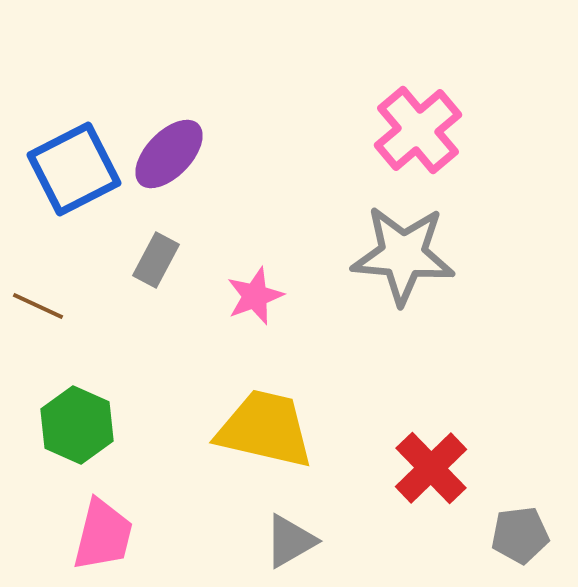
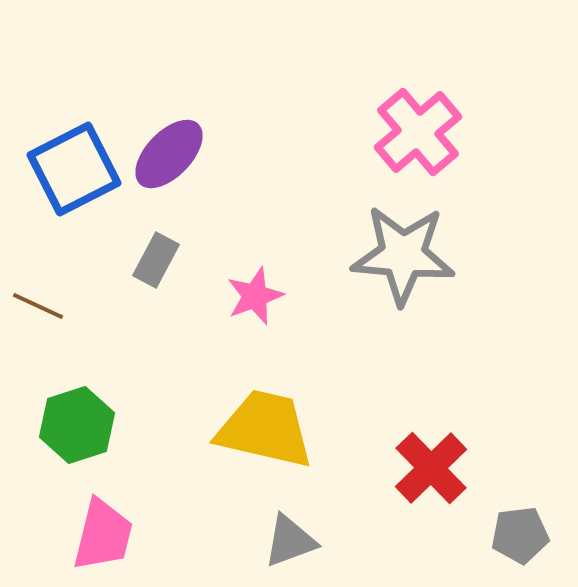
pink cross: moved 2 px down
green hexagon: rotated 18 degrees clockwise
gray triangle: rotated 10 degrees clockwise
